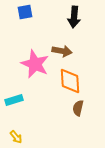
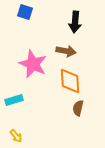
blue square: rotated 28 degrees clockwise
black arrow: moved 1 px right, 5 px down
brown arrow: moved 4 px right
pink star: moved 2 px left
yellow arrow: moved 1 px up
